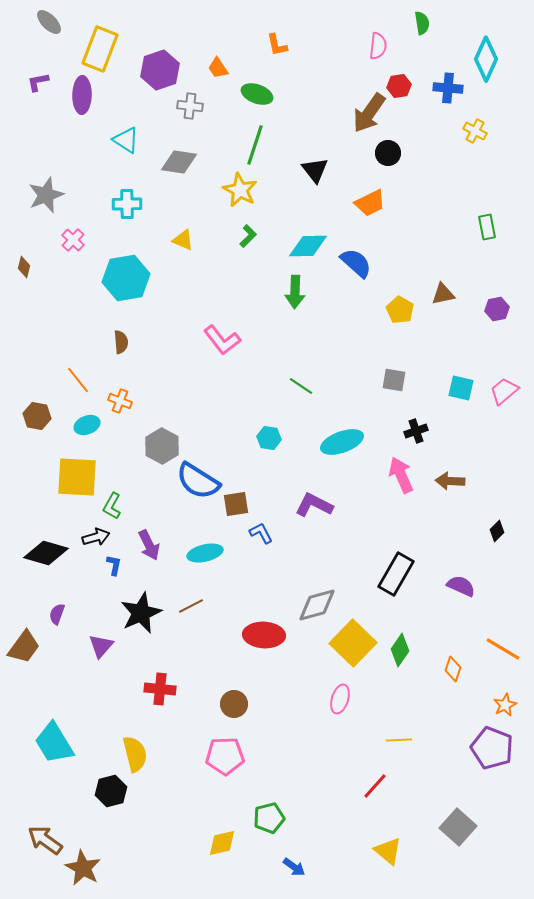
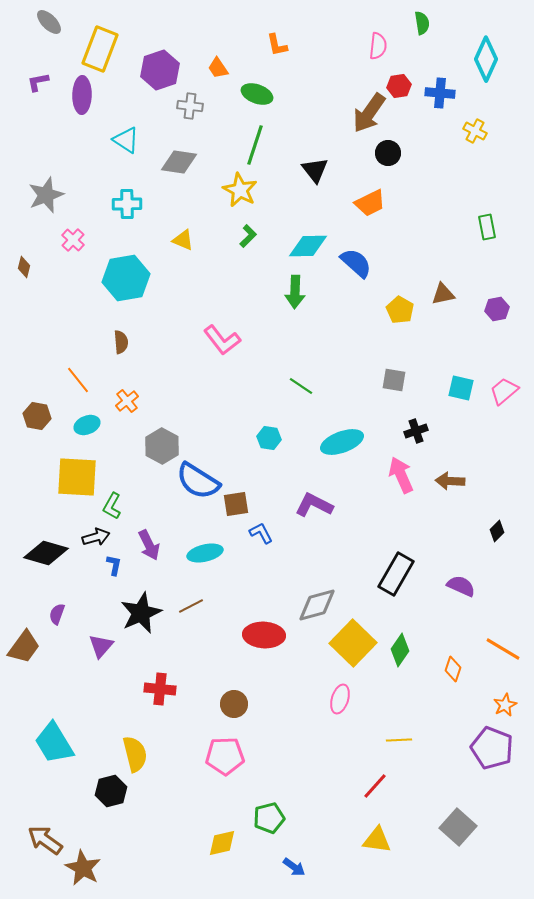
blue cross at (448, 88): moved 8 px left, 5 px down
orange cross at (120, 401): moved 7 px right; rotated 30 degrees clockwise
yellow triangle at (388, 851): moved 11 px left, 11 px up; rotated 32 degrees counterclockwise
